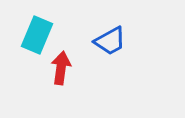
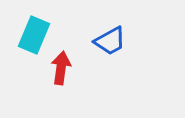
cyan rectangle: moved 3 px left
